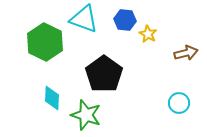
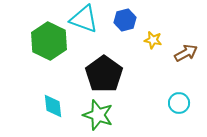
blue hexagon: rotated 20 degrees counterclockwise
yellow star: moved 5 px right, 6 px down; rotated 18 degrees counterclockwise
green hexagon: moved 4 px right, 1 px up
brown arrow: rotated 15 degrees counterclockwise
cyan diamond: moved 1 px right, 8 px down; rotated 10 degrees counterclockwise
green star: moved 12 px right
